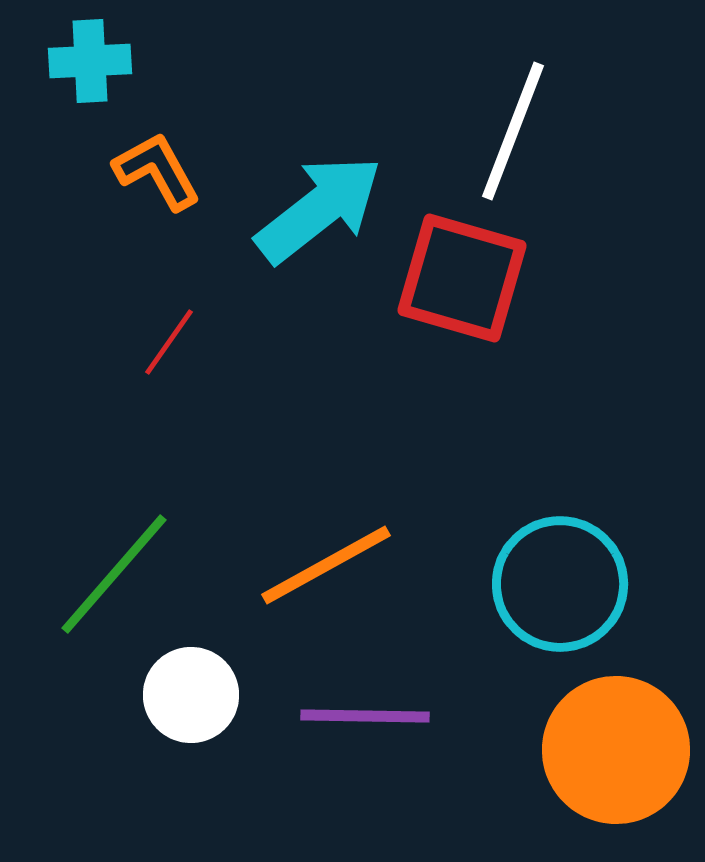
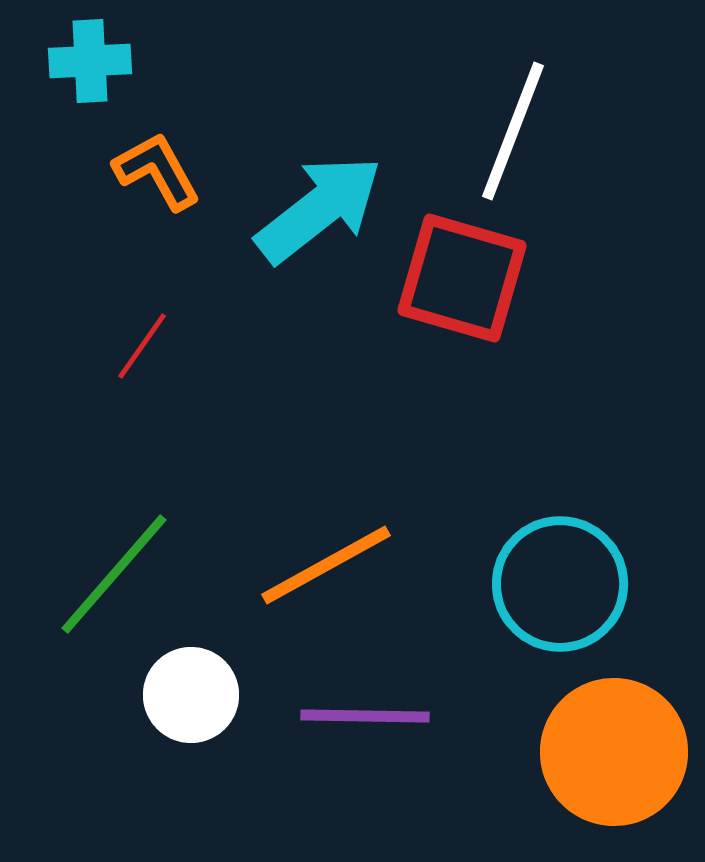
red line: moved 27 px left, 4 px down
orange circle: moved 2 px left, 2 px down
